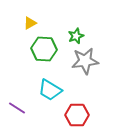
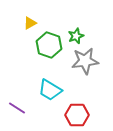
green hexagon: moved 5 px right, 4 px up; rotated 15 degrees clockwise
